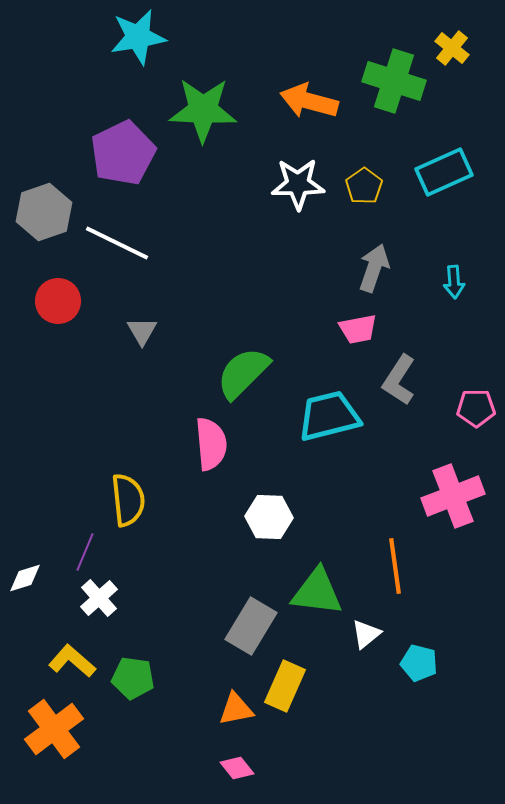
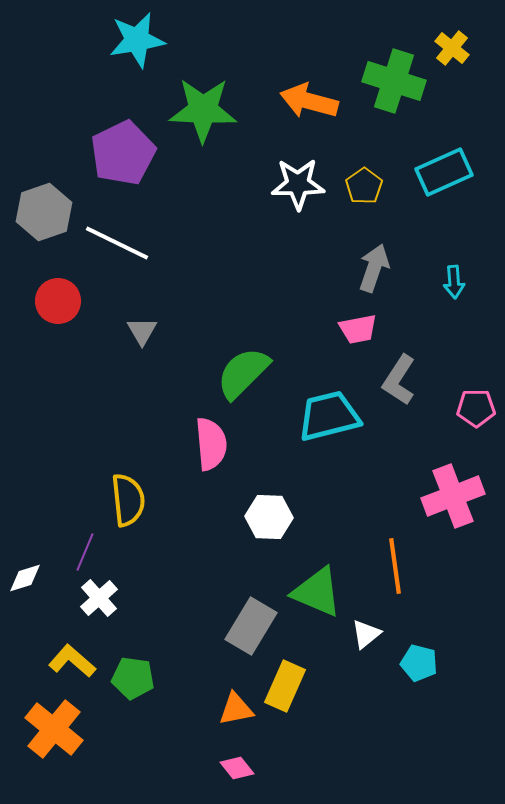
cyan star: moved 1 px left, 3 px down
green triangle: rotated 16 degrees clockwise
orange cross: rotated 14 degrees counterclockwise
